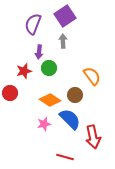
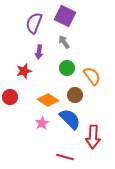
purple square: rotated 30 degrees counterclockwise
purple semicircle: moved 1 px right, 1 px up
gray arrow: moved 1 px right, 1 px down; rotated 32 degrees counterclockwise
green circle: moved 18 px right
red circle: moved 4 px down
orange diamond: moved 2 px left
pink star: moved 2 px left, 1 px up; rotated 16 degrees counterclockwise
red arrow: rotated 15 degrees clockwise
